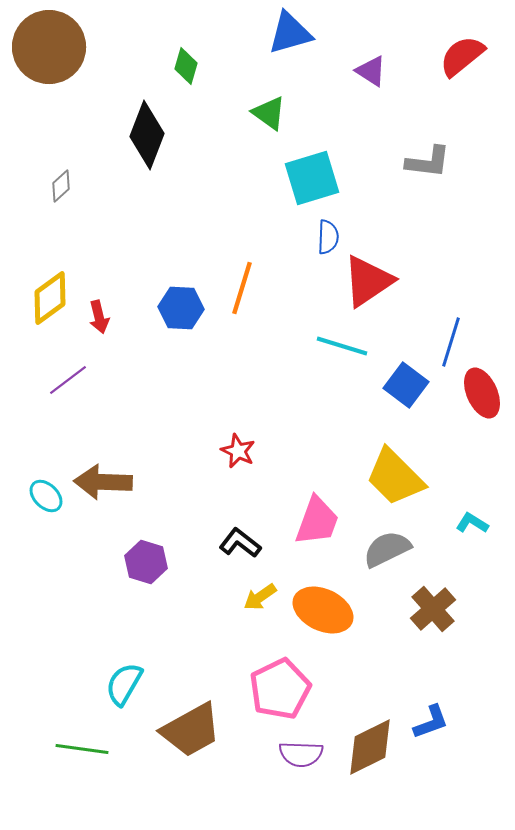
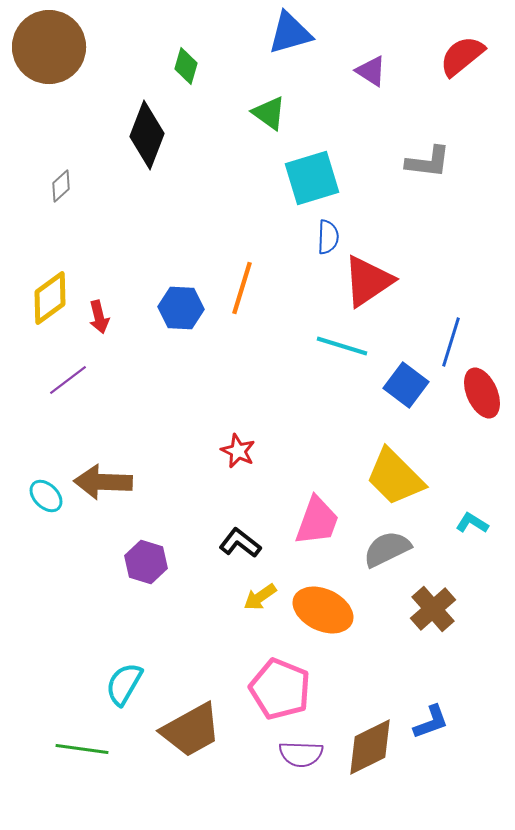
pink pentagon: rotated 24 degrees counterclockwise
